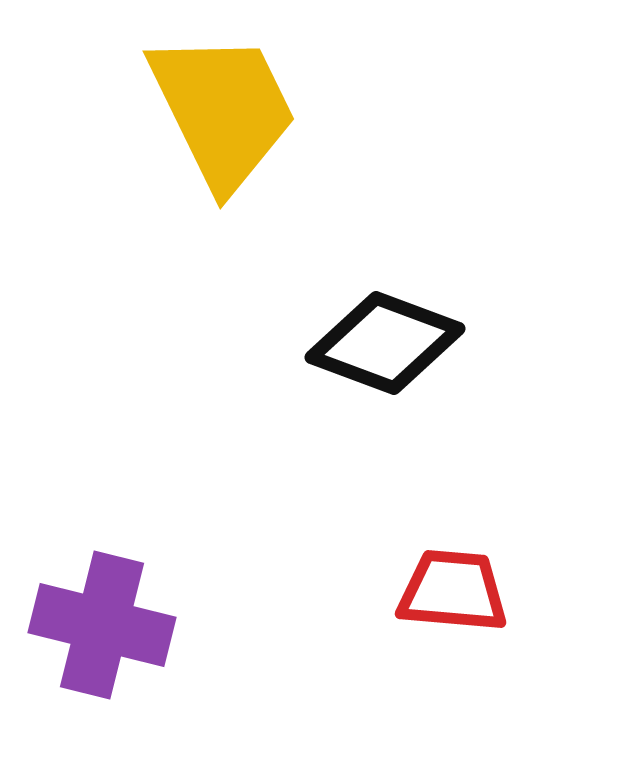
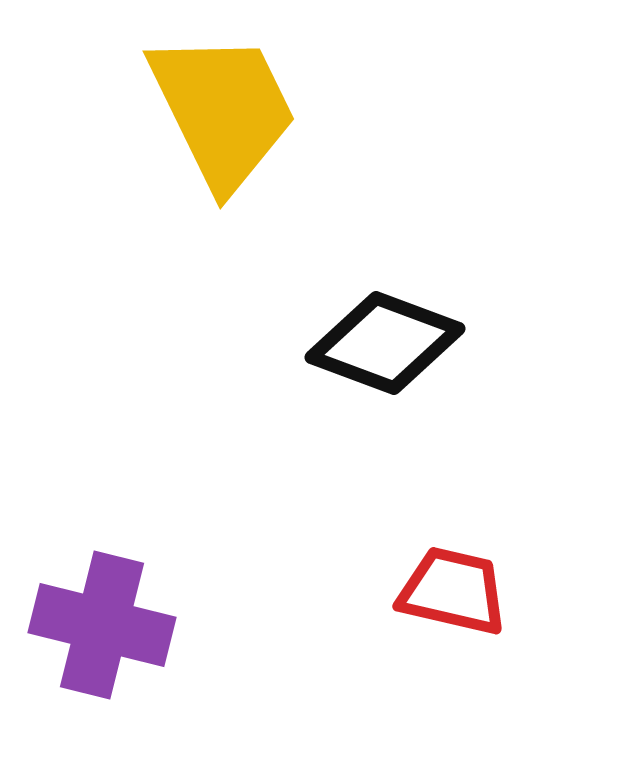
red trapezoid: rotated 8 degrees clockwise
